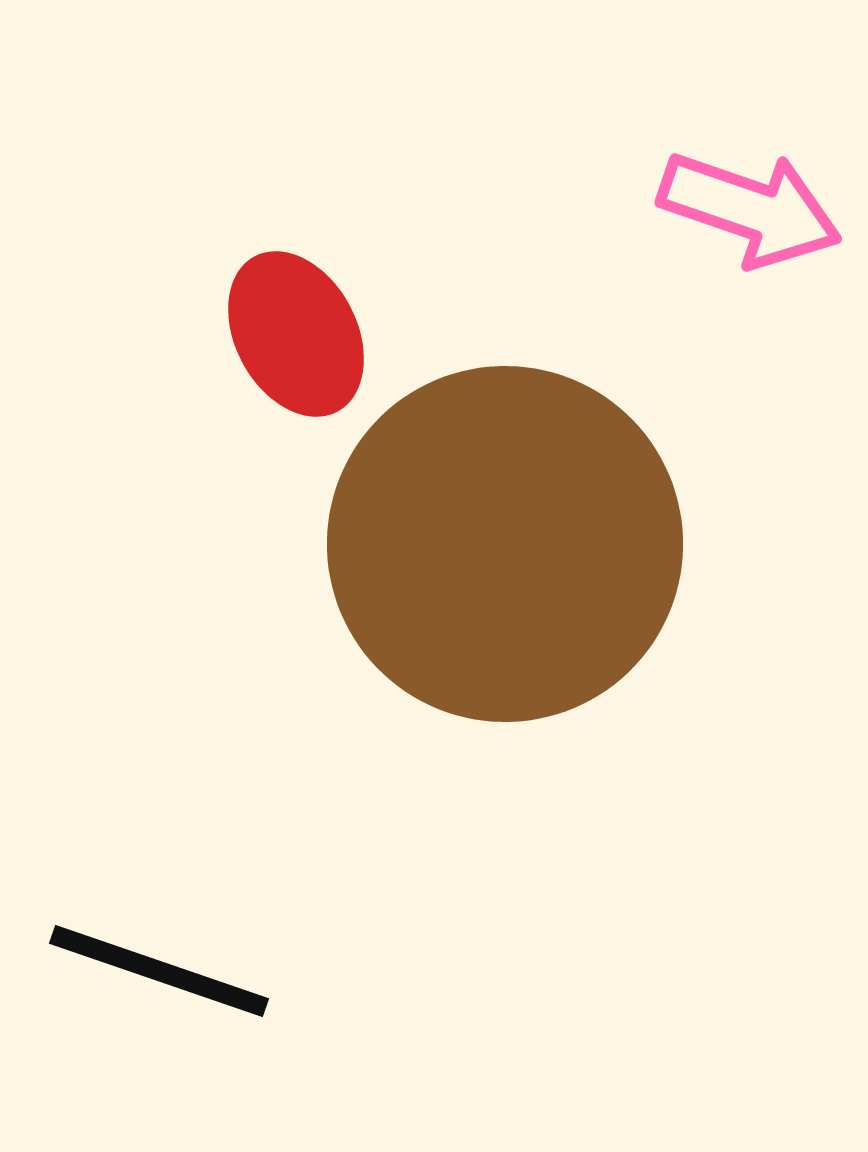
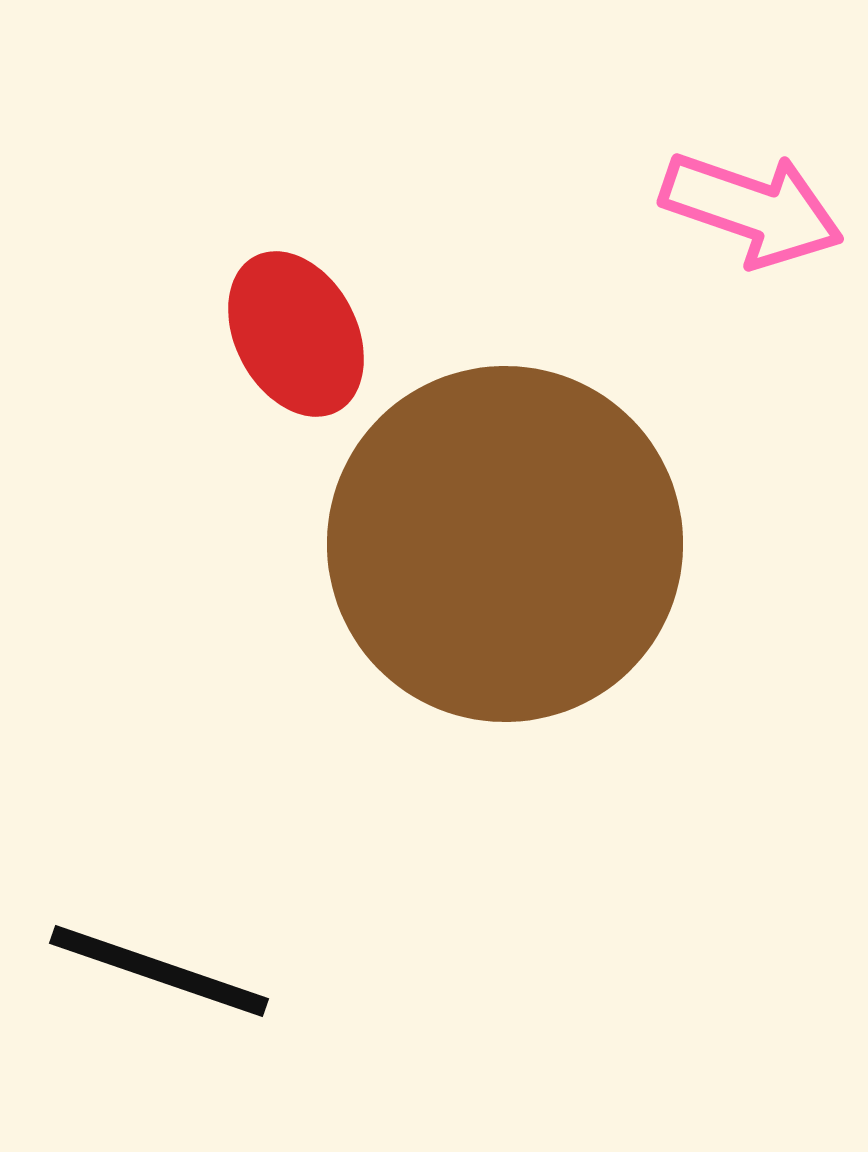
pink arrow: moved 2 px right
